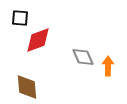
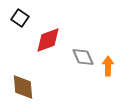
black square: rotated 30 degrees clockwise
red diamond: moved 10 px right
brown diamond: moved 4 px left
